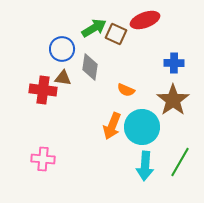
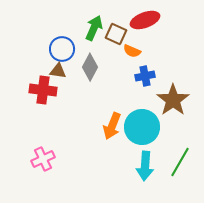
green arrow: rotated 35 degrees counterclockwise
blue cross: moved 29 px left, 13 px down; rotated 12 degrees counterclockwise
gray diamond: rotated 20 degrees clockwise
brown triangle: moved 5 px left, 7 px up
orange semicircle: moved 6 px right, 39 px up
pink cross: rotated 30 degrees counterclockwise
